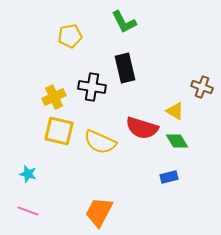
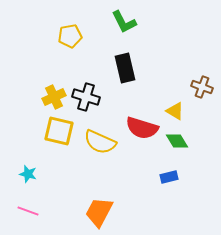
black cross: moved 6 px left, 10 px down; rotated 8 degrees clockwise
